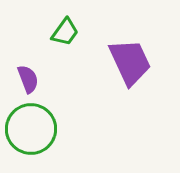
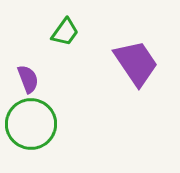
purple trapezoid: moved 6 px right, 1 px down; rotated 9 degrees counterclockwise
green circle: moved 5 px up
